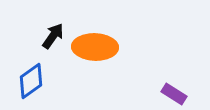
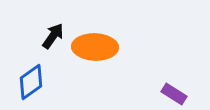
blue diamond: moved 1 px down
